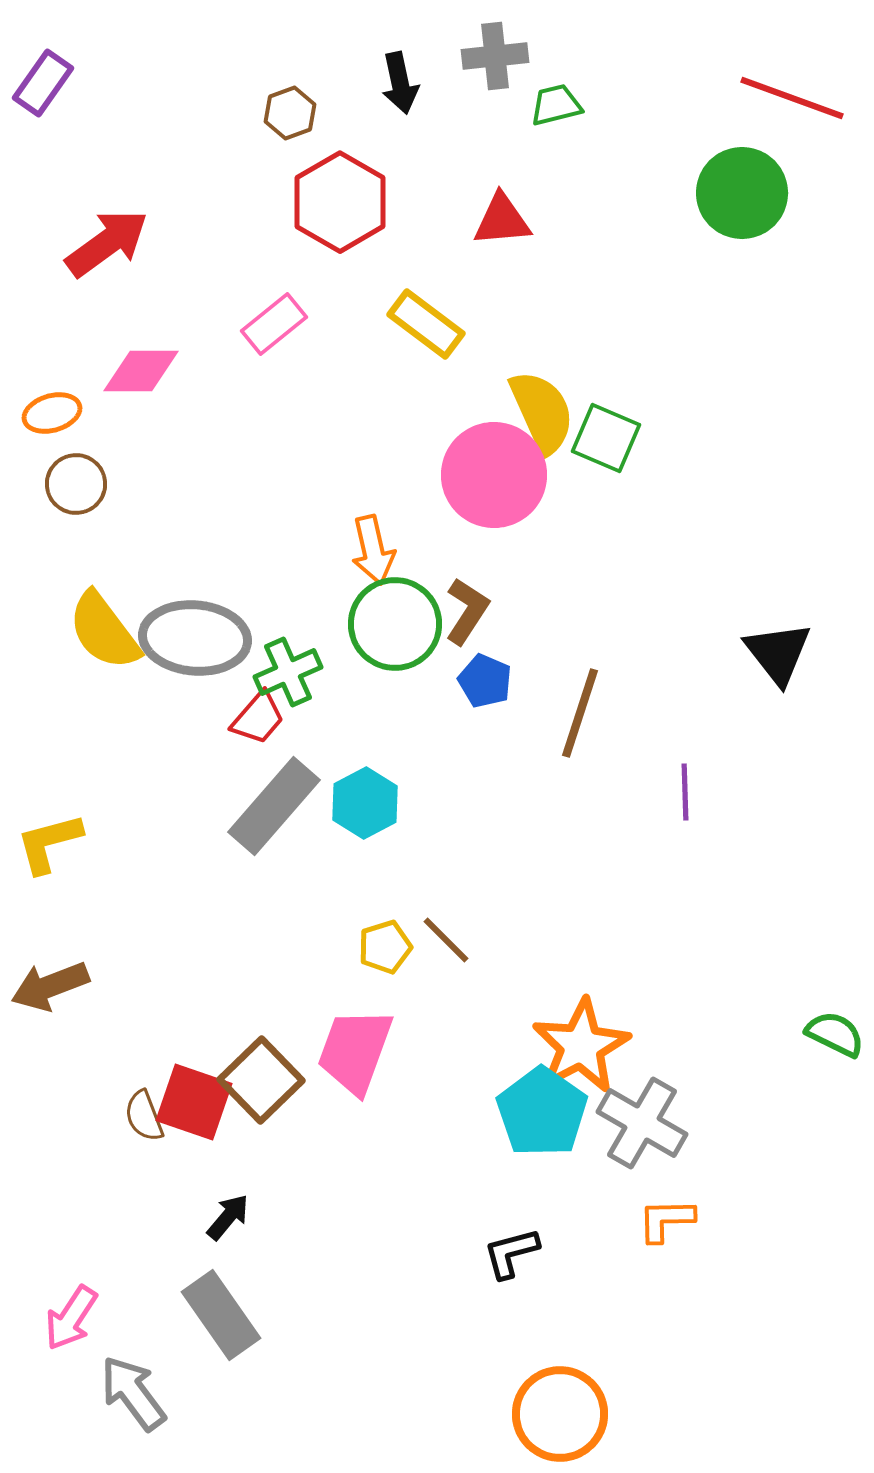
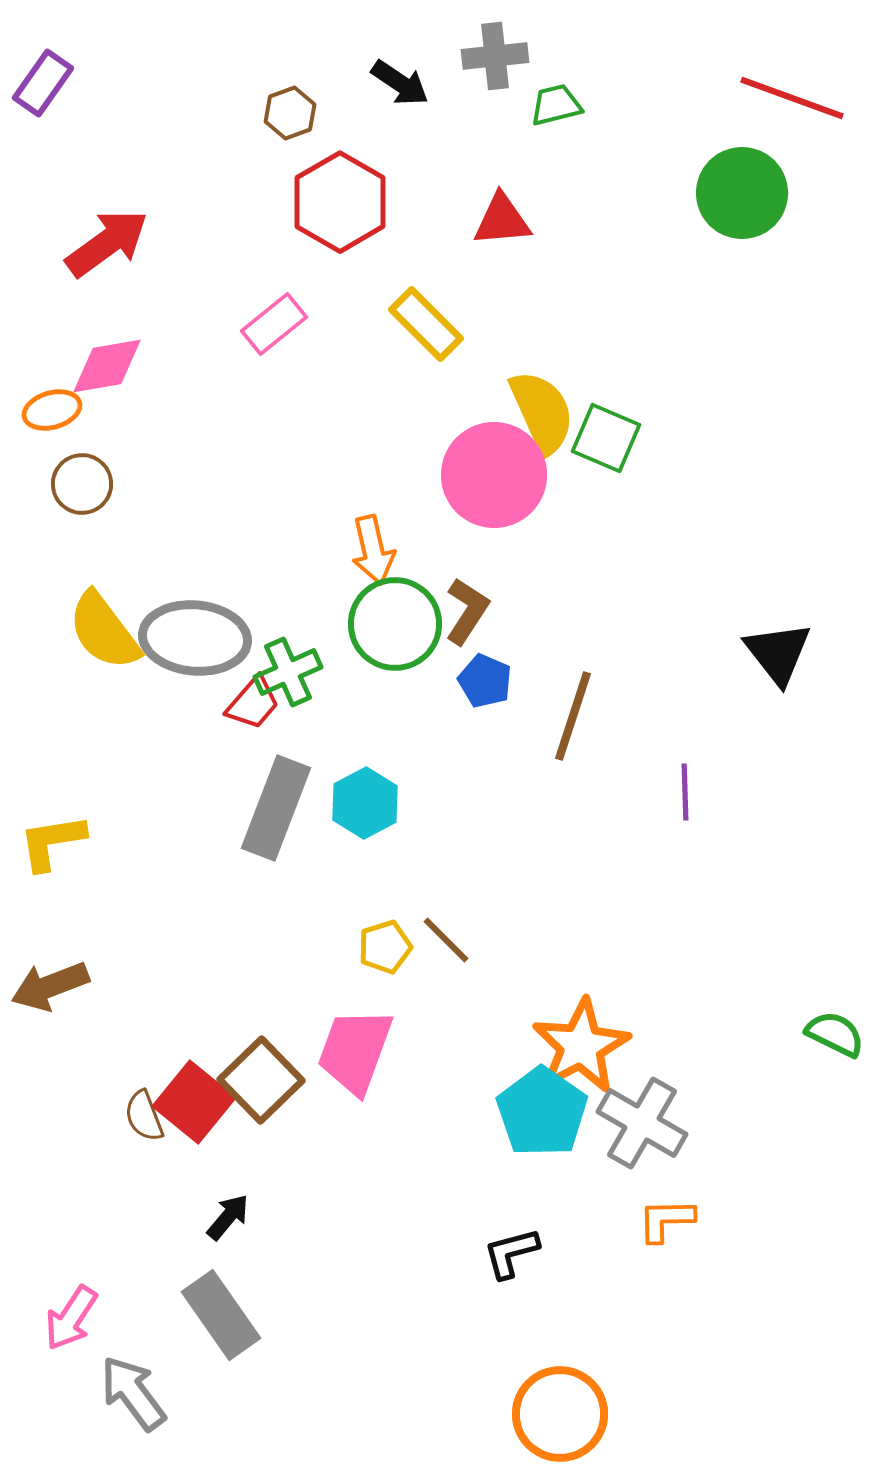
black arrow at (400, 83): rotated 44 degrees counterclockwise
yellow rectangle at (426, 324): rotated 8 degrees clockwise
pink diamond at (141, 371): moved 34 px left, 5 px up; rotated 10 degrees counterclockwise
orange ellipse at (52, 413): moved 3 px up
brown circle at (76, 484): moved 6 px right
brown line at (580, 713): moved 7 px left, 3 px down
red trapezoid at (258, 718): moved 5 px left, 15 px up
gray rectangle at (274, 806): moved 2 px right, 2 px down; rotated 20 degrees counterclockwise
yellow L-shape at (49, 843): moved 3 px right, 1 px up; rotated 6 degrees clockwise
red square at (194, 1102): rotated 20 degrees clockwise
